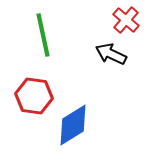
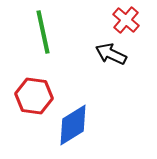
green line: moved 3 px up
